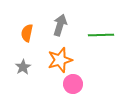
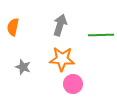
orange semicircle: moved 14 px left, 6 px up
orange star: moved 2 px right, 1 px up; rotated 20 degrees clockwise
gray star: rotated 21 degrees counterclockwise
